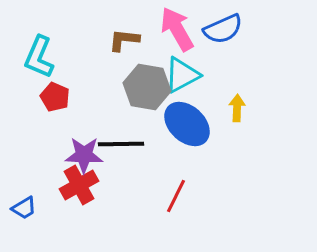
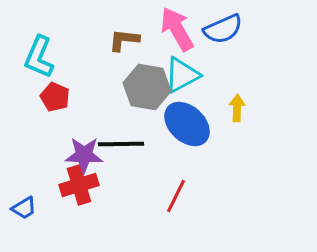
red cross: rotated 12 degrees clockwise
